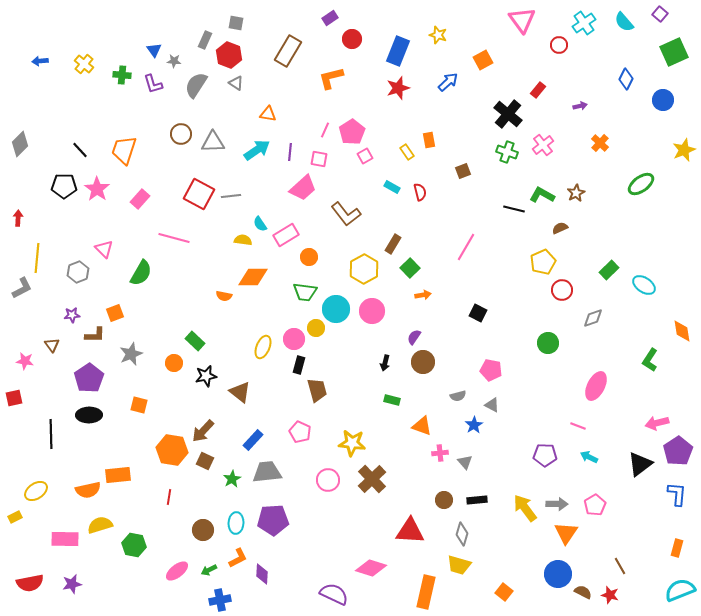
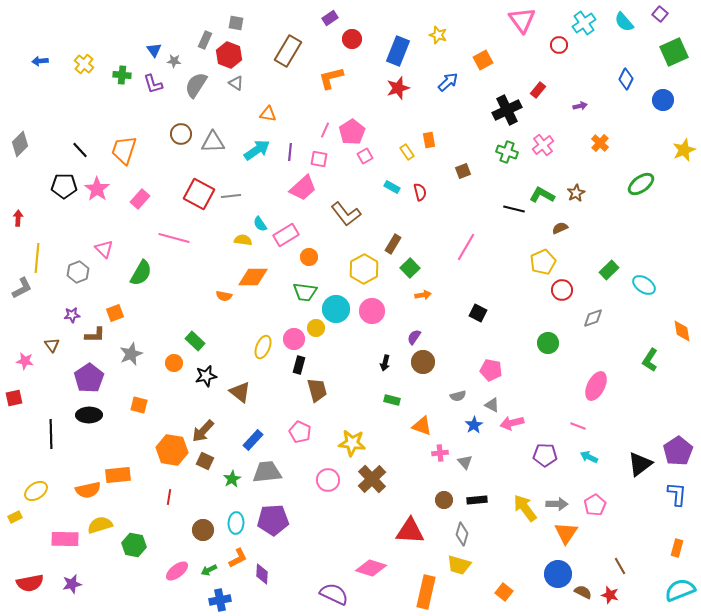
black cross at (508, 114): moved 1 px left, 4 px up; rotated 24 degrees clockwise
pink arrow at (657, 423): moved 145 px left
